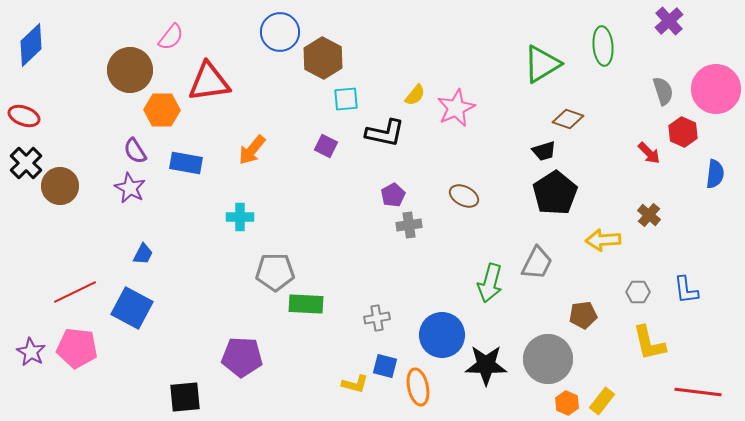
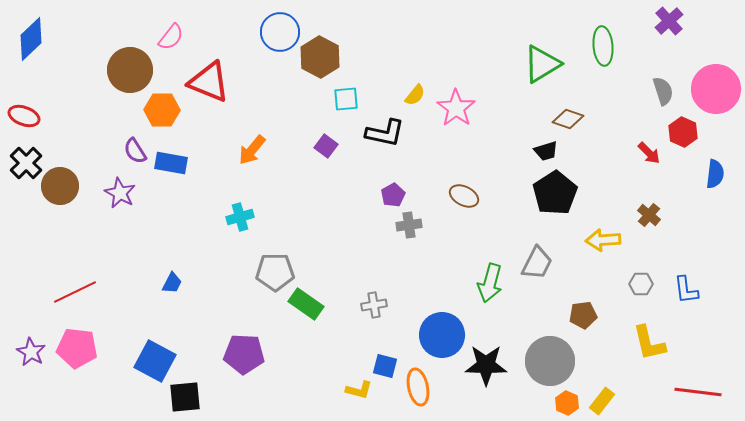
blue diamond at (31, 45): moved 6 px up
brown hexagon at (323, 58): moved 3 px left, 1 px up
red triangle at (209, 82): rotated 30 degrees clockwise
pink star at (456, 108): rotated 12 degrees counterclockwise
purple square at (326, 146): rotated 10 degrees clockwise
black trapezoid at (544, 151): moved 2 px right
blue rectangle at (186, 163): moved 15 px left
purple star at (130, 188): moved 10 px left, 5 px down
cyan cross at (240, 217): rotated 16 degrees counterclockwise
blue trapezoid at (143, 254): moved 29 px right, 29 px down
gray hexagon at (638, 292): moved 3 px right, 8 px up
green rectangle at (306, 304): rotated 32 degrees clockwise
blue square at (132, 308): moved 23 px right, 53 px down
gray cross at (377, 318): moved 3 px left, 13 px up
purple pentagon at (242, 357): moved 2 px right, 3 px up
gray circle at (548, 359): moved 2 px right, 2 px down
yellow L-shape at (355, 384): moved 4 px right, 6 px down
